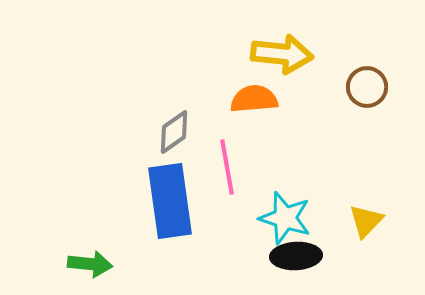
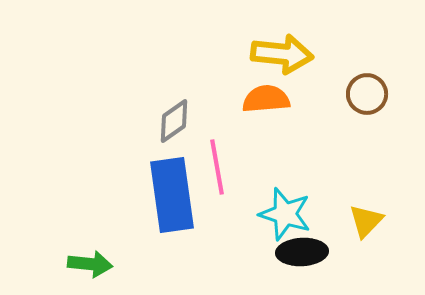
brown circle: moved 7 px down
orange semicircle: moved 12 px right
gray diamond: moved 11 px up
pink line: moved 10 px left
blue rectangle: moved 2 px right, 6 px up
cyan star: moved 4 px up
black ellipse: moved 6 px right, 4 px up
